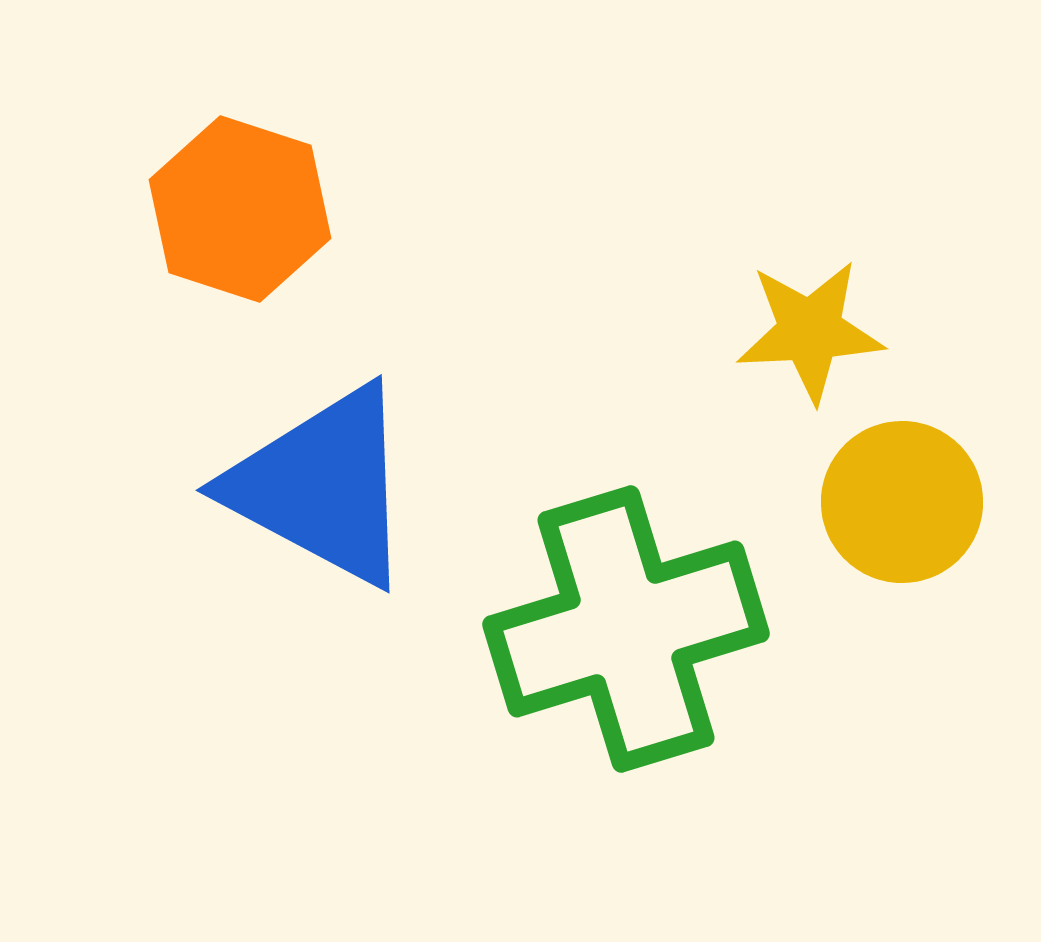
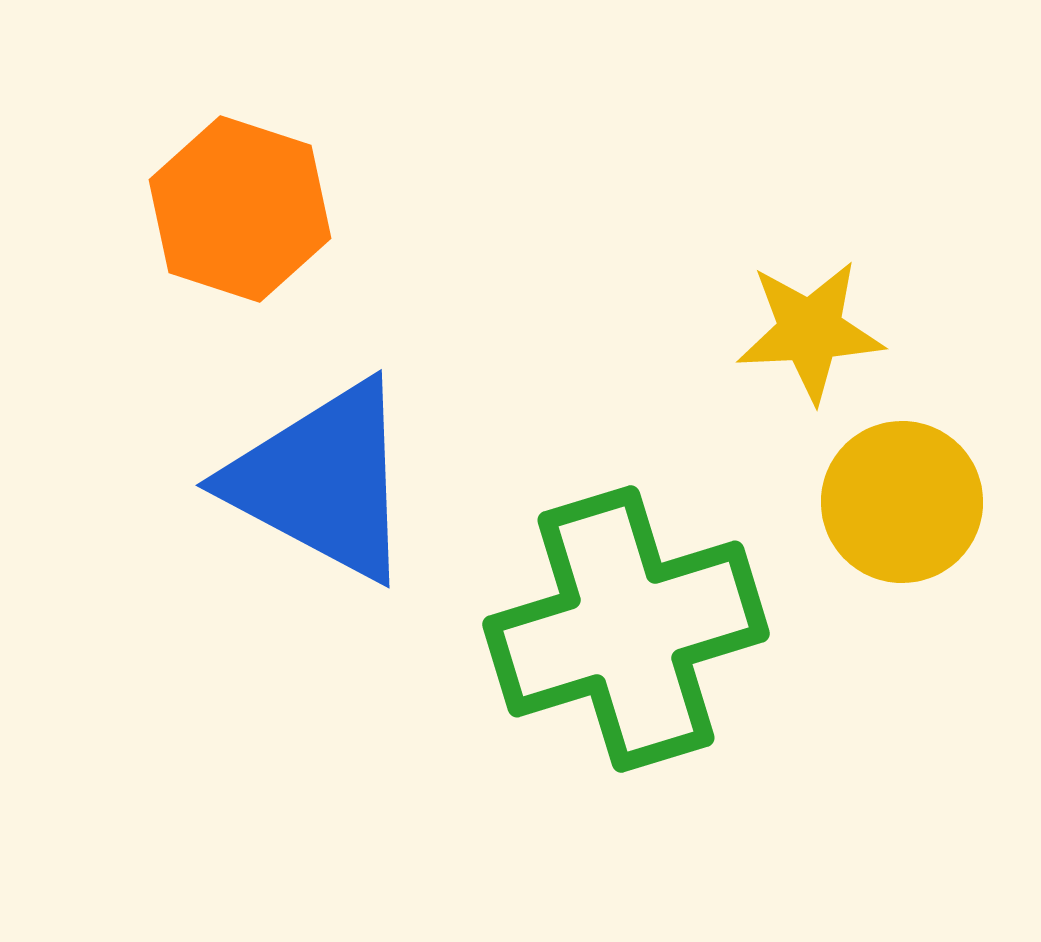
blue triangle: moved 5 px up
